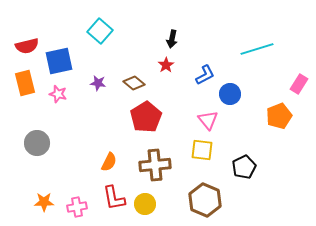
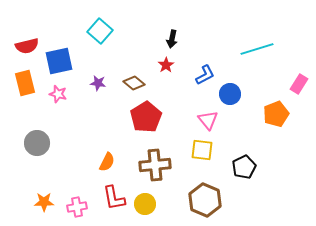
orange pentagon: moved 3 px left, 2 px up
orange semicircle: moved 2 px left
